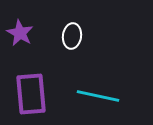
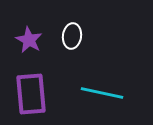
purple star: moved 9 px right, 7 px down
cyan line: moved 4 px right, 3 px up
